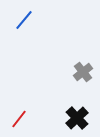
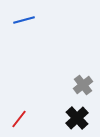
blue line: rotated 35 degrees clockwise
gray cross: moved 13 px down
